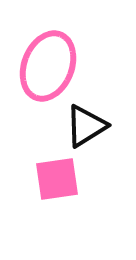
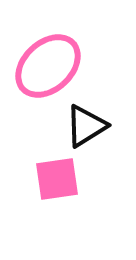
pink ellipse: rotated 26 degrees clockwise
